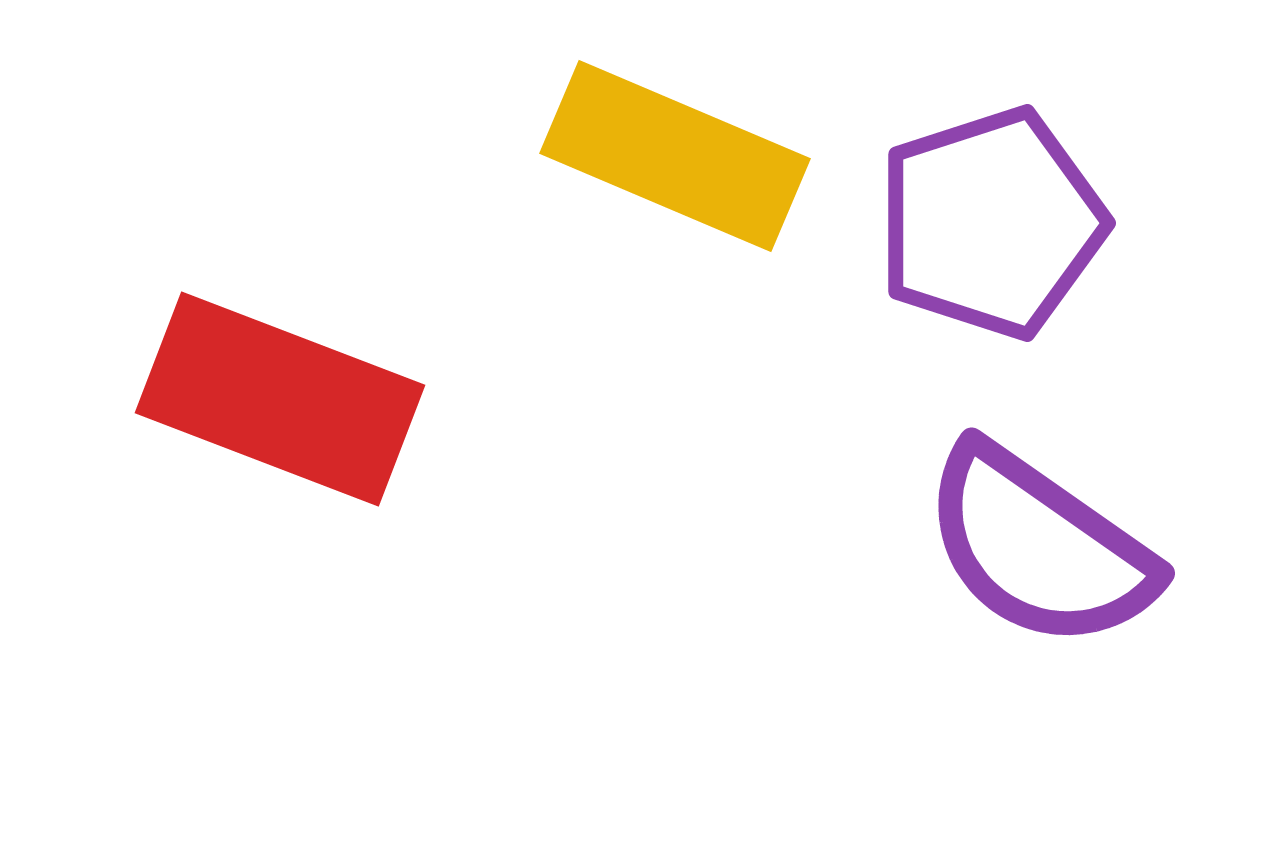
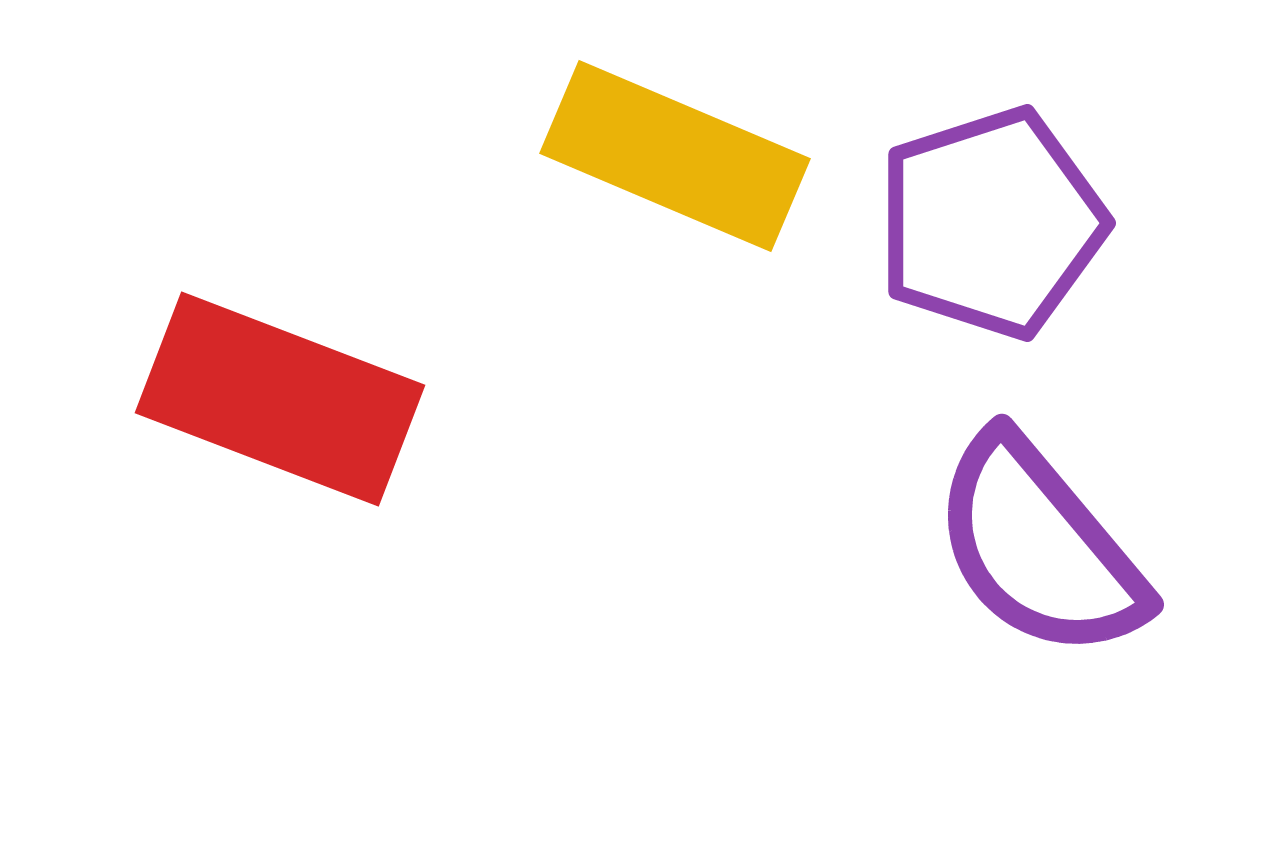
purple semicircle: rotated 15 degrees clockwise
